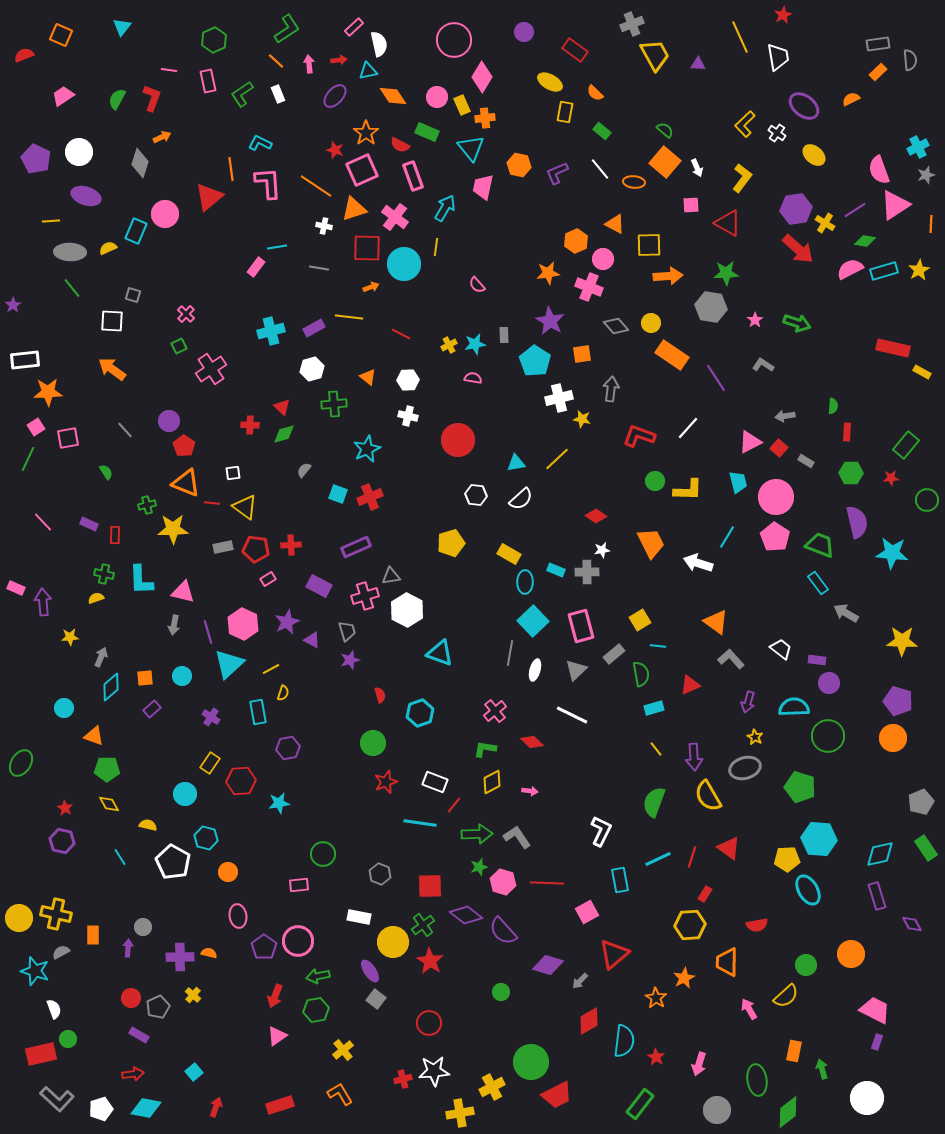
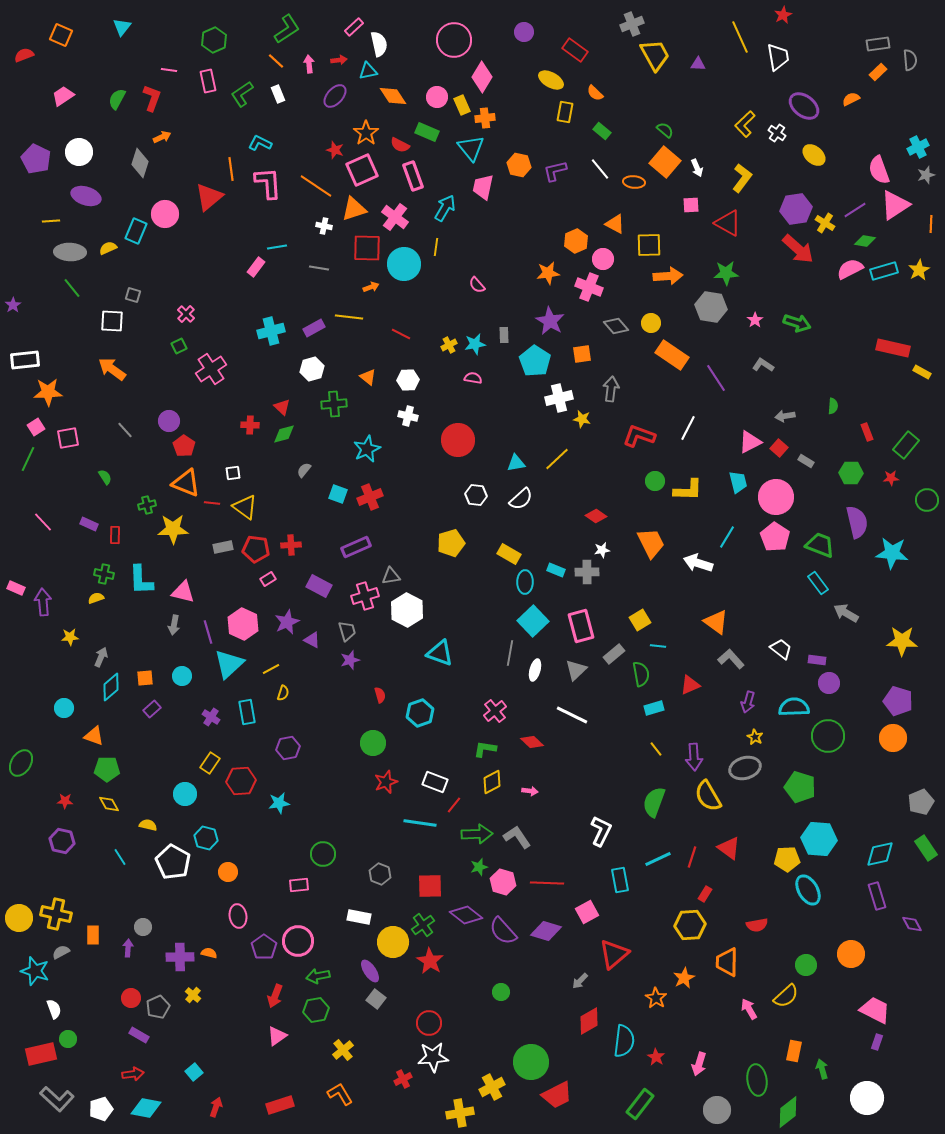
yellow ellipse at (550, 82): moved 1 px right, 2 px up
purple L-shape at (557, 173): moved 2 px left, 2 px up; rotated 10 degrees clockwise
white line at (688, 428): rotated 15 degrees counterclockwise
red rectangle at (847, 432): moved 20 px right; rotated 24 degrees counterclockwise
green semicircle at (106, 472): moved 1 px left, 5 px down
cyan rectangle at (258, 712): moved 11 px left
red star at (65, 808): moved 7 px up; rotated 28 degrees counterclockwise
purple diamond at (548, 965): moved 2 px left, 34 px up
white star at (434, 1071): moved 1 px left, 14 px up
red cross at (403, 1079): rotated 12 degrees counterclockwise
